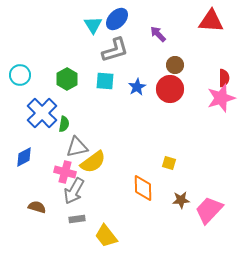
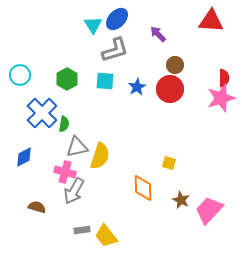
yellow semicircle: moved 7 px right, 6 px up; rotated 36 degrees counterclockwise
brown star: rotated 30 degrees clockwise
gray rectangle: moved 5 px right, 11 px down
